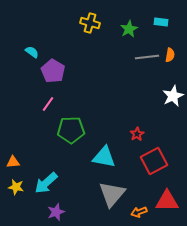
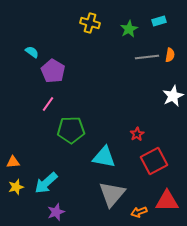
cyan rectangle: moved 2 px left, 1 px up; rotated 24 degrees counterclockwise
yellow star: rotated 28 degrees counterclockwise
